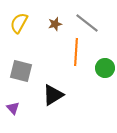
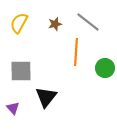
gray line: moved 1 px right, 1 px up
gray square: rotated 15 degrees counterclockwise
black triangle: moved 7 px left, 2 px down; rotated 20 degrees counterclockwise
